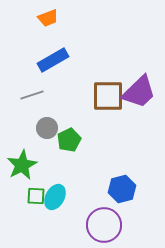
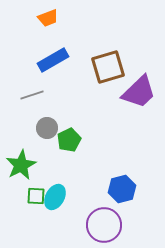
brown square: moved 29 px up; rotated 16 degrees counterclockwise
green star: moved 1 px left
